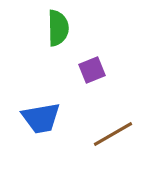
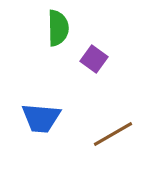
purple square: moved 2 px right, 11 px up; rotated 32 degrees counterclockwise
blue trapezoid: rotated 15 degrees clockwise
